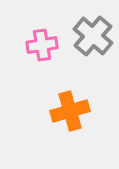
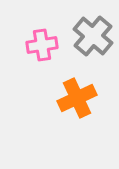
orange cross: moved 7 px right, 13 px up; rotated 9 degrees counterclockwise
